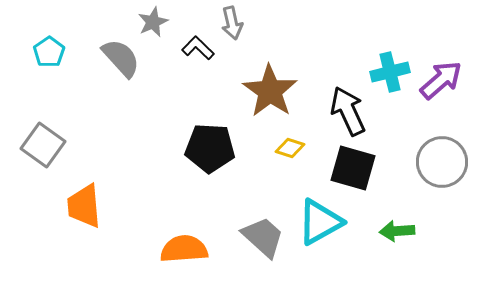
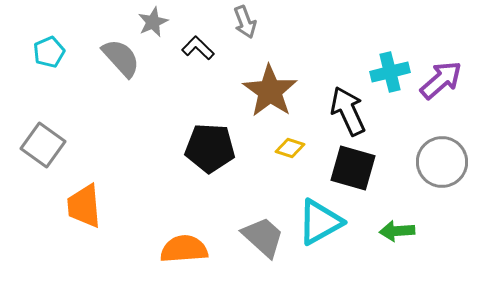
gray arrow: moved 13 px right, 1 px up; rotated 8 degrees counterclockwise
cyan pentagon: rotated 12 degrees clockwise
